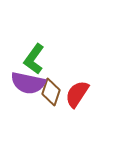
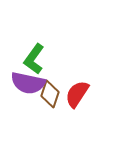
brown diamond: moved 1 px left, 2 px down
